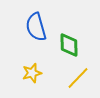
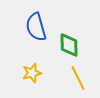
yellow line: rotated 70 degrees counterclockwise
